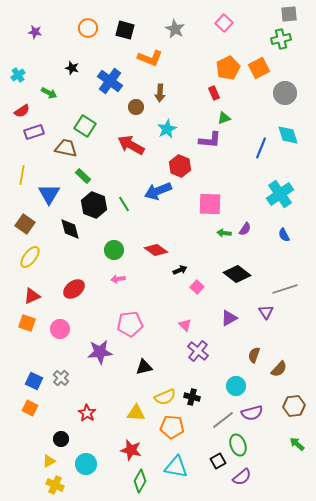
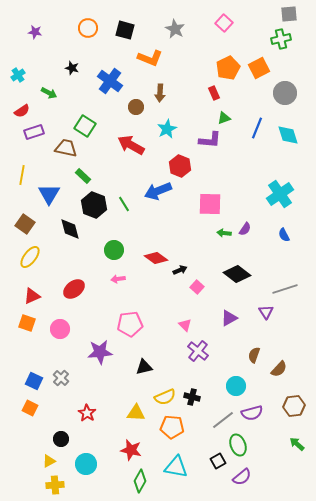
blue line at (261, 148): moved 4 px left, 20 px up
red diamond at (156, 250): moved 8 px down
yellow cross at (55, 485): rotated 30 degrees counterclockwise
